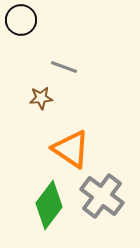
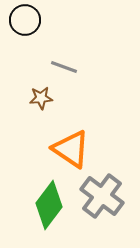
black circle: moved 4 px right
